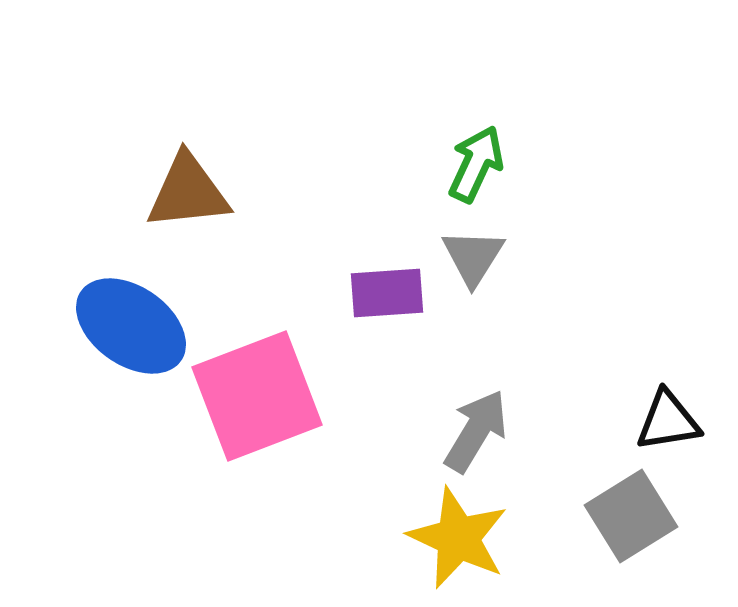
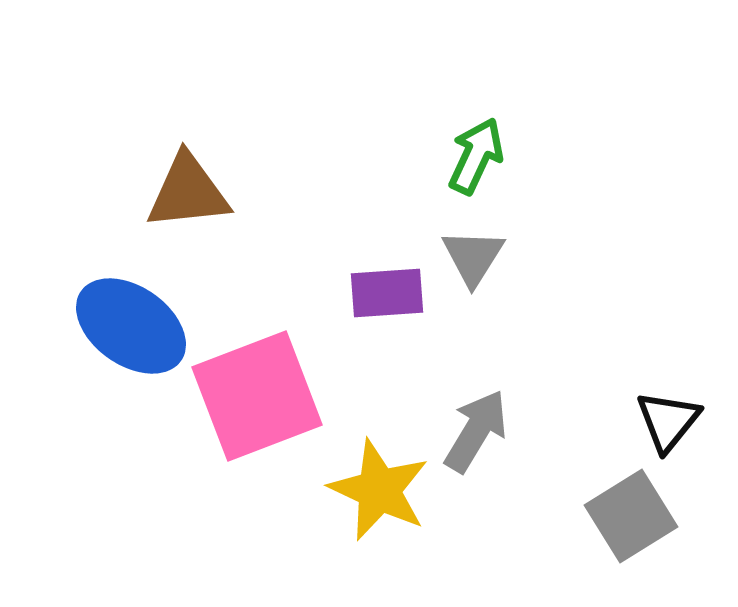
green arrow: moved 8 px up
black triangle: rotated 42 degrees counterclockwise
yellow star: moved 79 px left, 48 px up
